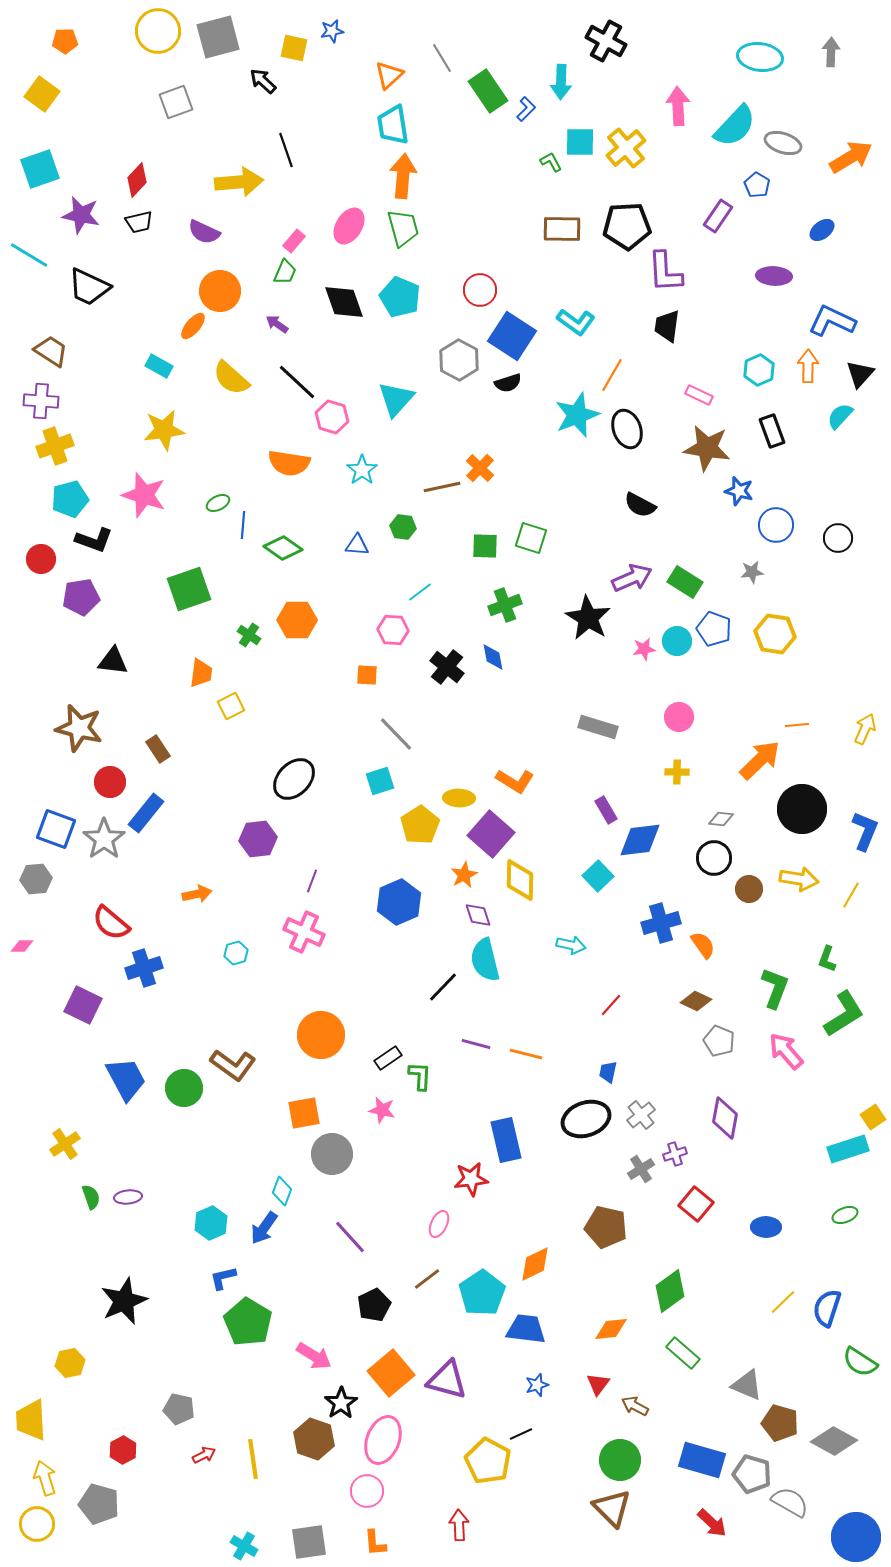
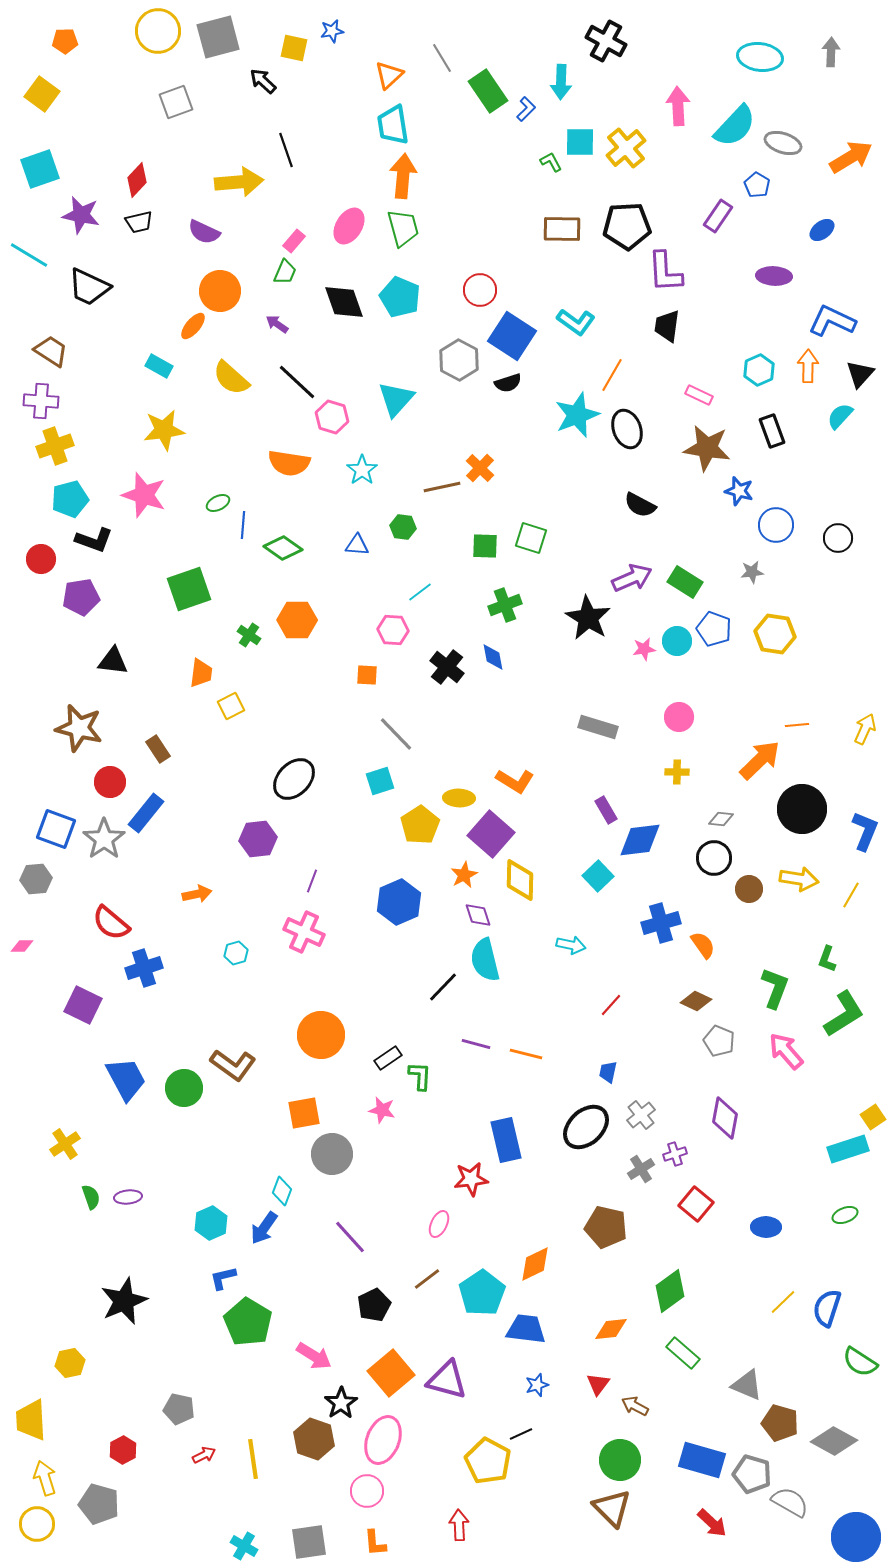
black ellipse at (586, 1119): moved 8 px down; rotated 24 degrees counterclockwise
